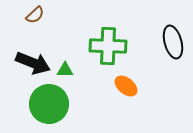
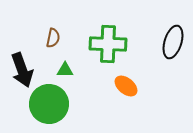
brown semicircle: moved 18 px right, 23 px down; rotated 36 degrees counterclockwise
black ellipse: rotated 32 degrees clockwise
green cross: moved 2 px up
black arrow: moved 11 px left, 7 px down; rotated 48 degrees clockwise
